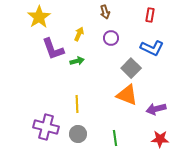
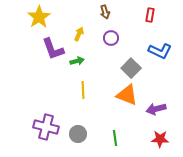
blue L-shape: moved 8 px right, 3 px down
yellow line: moved 6 px right, 14 px up
